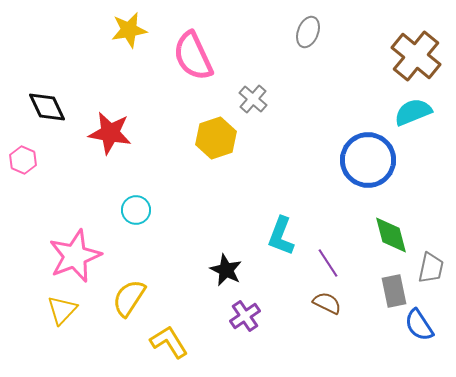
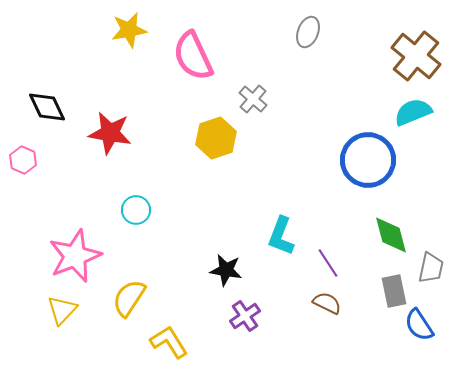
black star: rotated 16 degrees counterclockwise
